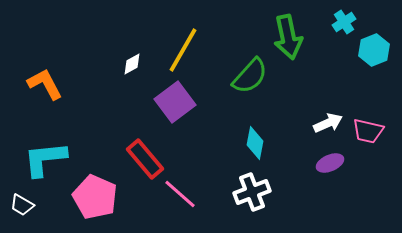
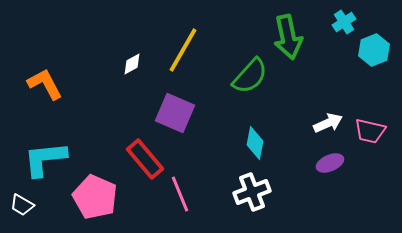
purple square: moved 11 px down; rotated 30 degrees counterclockwise
pink trapezoid: moved 2 px right
pink line: rotated 27 degrees clockwise
